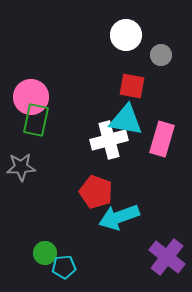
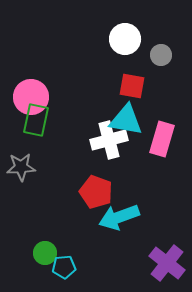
white circle: moved 1 px left, 4 px down
purple cross: moved 6 px down
